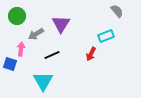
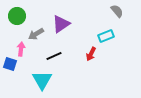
purple triangle: rotated 24 degrees clockwise
black line: moved 2 px right, 1 px down
cyan triangle: moved 1 px left, 1 px up
